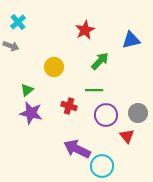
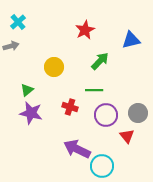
gray arrow: rotated 35 degrees counterclockwise
red cross: moved 1 px right, 1 px down
